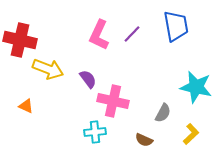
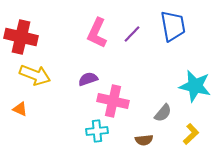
blue trapezoid: moved 3 px left
pink L-shape: moved 2 px left, 2 px up
red cross: moved 1 px right, 3 px up
yellow arrow: moved 13 px left, 6 px down
purple semicircle: rotated 72 degrees counterclockwise
cyan star: moved 1 px left, 1 px up
orange triangle: moved 6 px left, 3 px down
gray semicircle: rotated 12 degrees clockwise
cyan cross: moved 2 px right, 1 px up
brown semicircle: rotated 30 degrees counterclockwise
